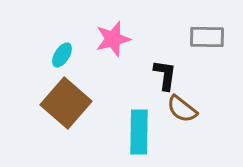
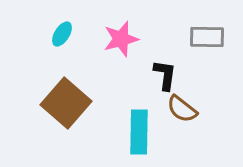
pink star: moved 8 px right
cyan ellipse: moved 21 px up
